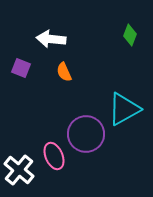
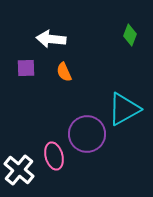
purple square: moved 5 px right; rotated 24 degrees counterclockwise
purple circle: moved 1 px right
pink ellipse: rotated 8 degrees clockwise
